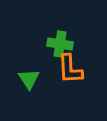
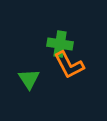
orange L-shape: moved 1 px left, 4 px up; rotated 24 degrees counterclockwise
